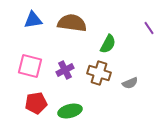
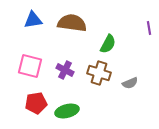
purple line: rotated 24 degrees clockwise
purple cross: rotated 36 degrees counterclockwise
green ellipse: moved 3 px left
